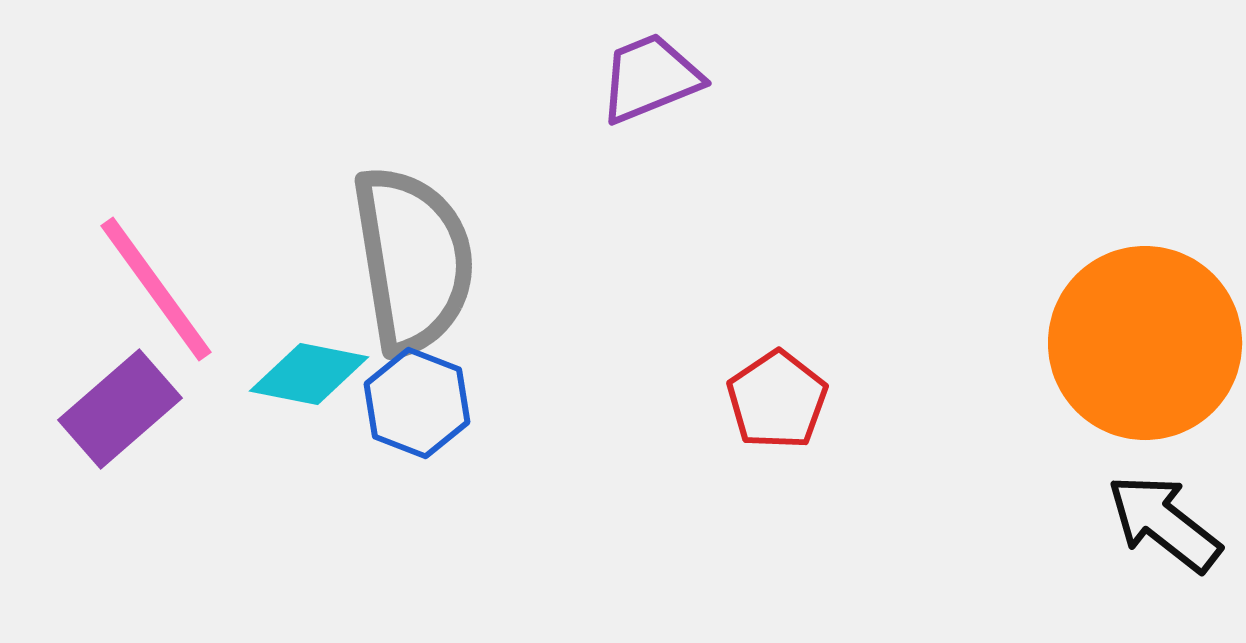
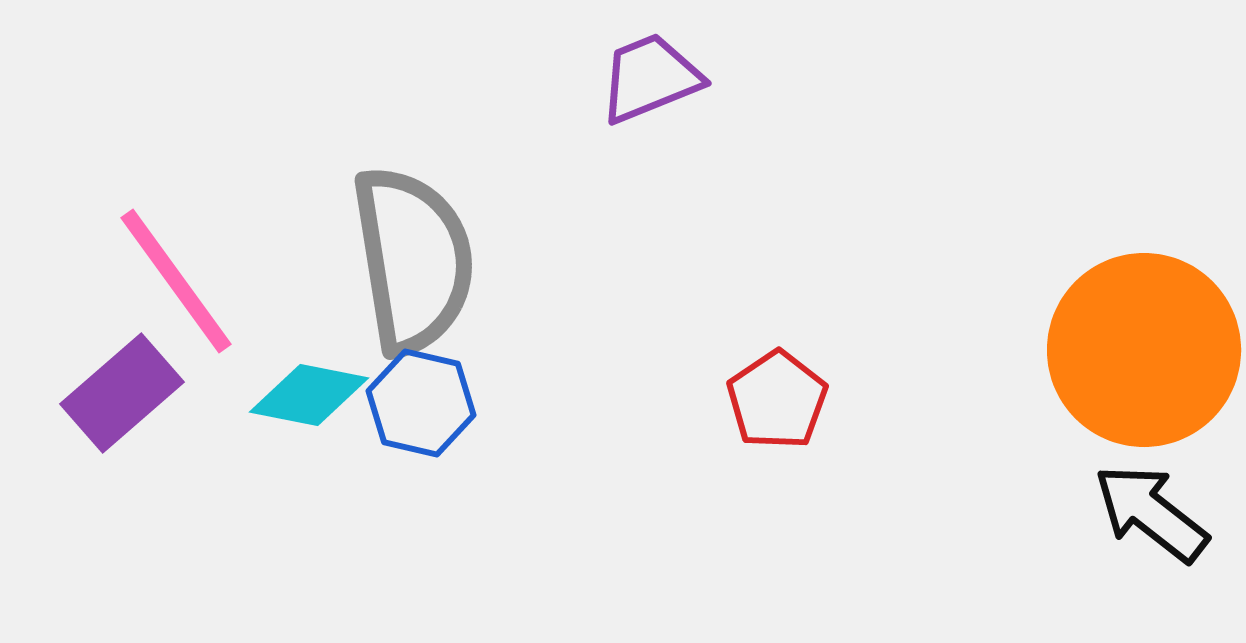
pink line: moved 20 px right, 8 px up
orange circle: moved 1 px left, 7 px down
cyan diamond: moved 21 px down
blue hexagon: moved 4 px right; rotated 8 degrees counterclockwise
purple rectangle: moved 2 px right, 16 px up
black arrow: moved 13 px left, 10 px up
